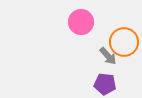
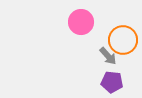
orange circle: moved 1 px left, 2 px up
purple pentagon: moved 7 px right, 2 px up
